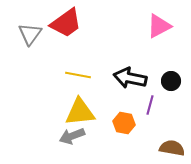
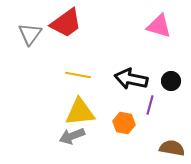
pink triangle: rotated 44 degrees clockwise
black arrow: moved 1 px right, 1 px down
